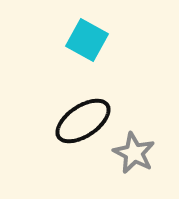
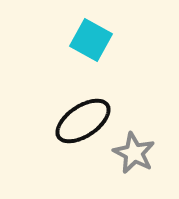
cyan square: moved 4 px right
